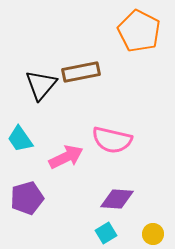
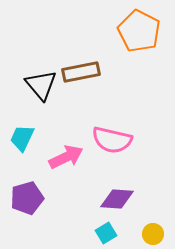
black triangle: rotated 20 degrees counterclockwise
cyan trapezoid: moved 2 px right, 1 px up; rotated 60 degrees clockwise
